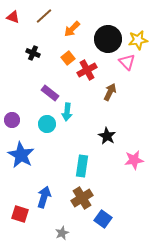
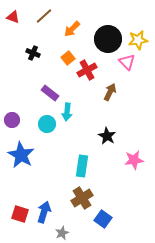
blue arrow: moved 15 px down
